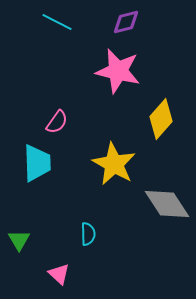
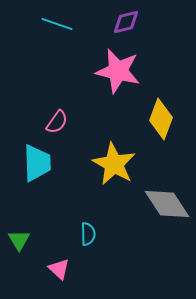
cyan line: moved 2 px down; rotated 8 degrees counterclockwise
yellow diamond: rotated 21 degrees counterclockwise
pink triangle: moved 5 px up
